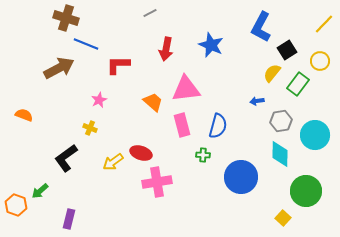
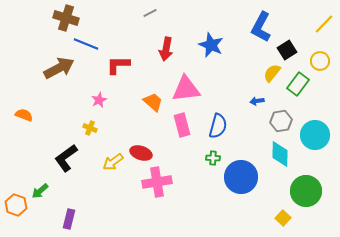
green cross: moved 10 px right, 3 px down
